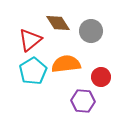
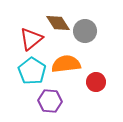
gray circle: moved 6 px left
red triangle: moved 1 px right, 1 px up
cyan pentagon: moved 1 px left; rotated 8 degrees counterclockwise
red circle: moved 5 px left, 5 px down
purple hexagon: moved 33 px left
